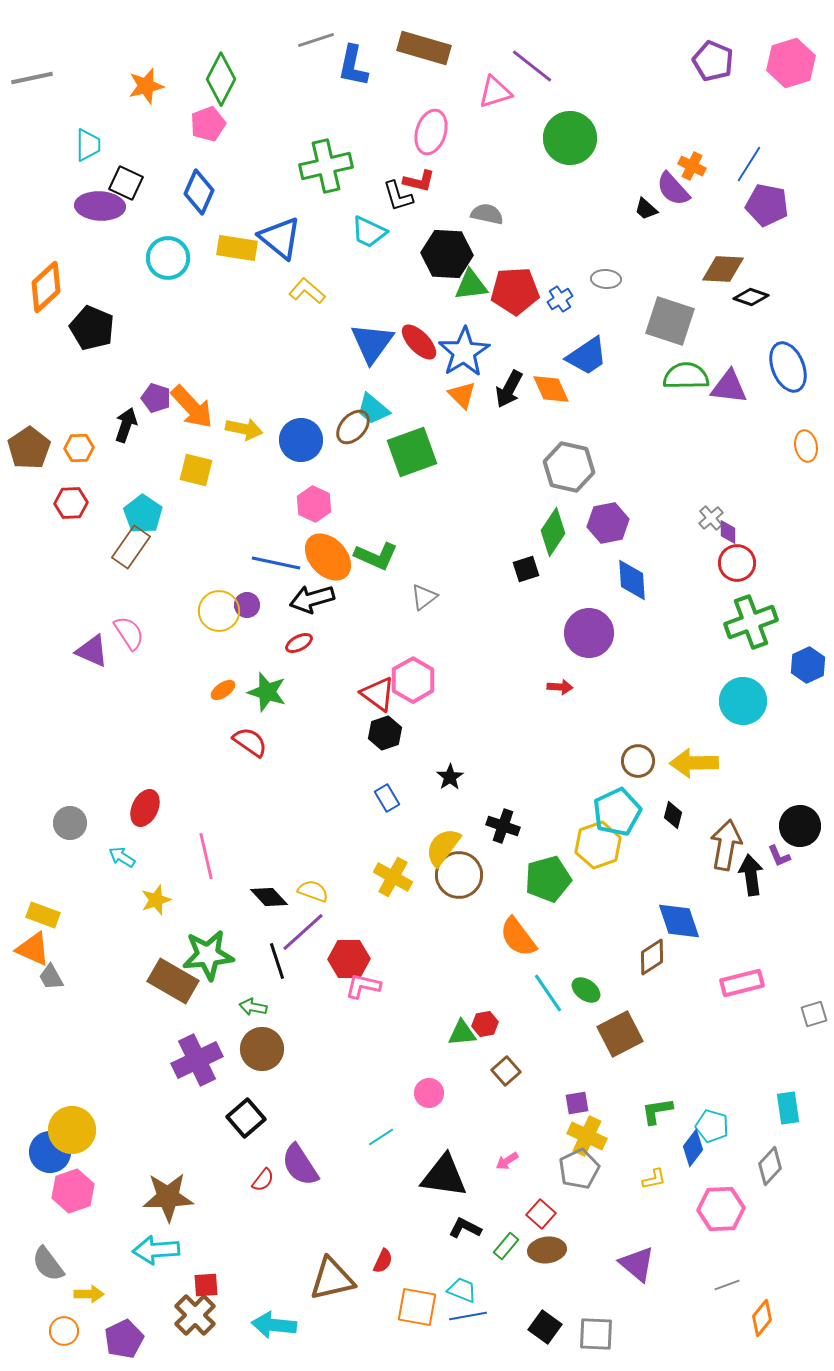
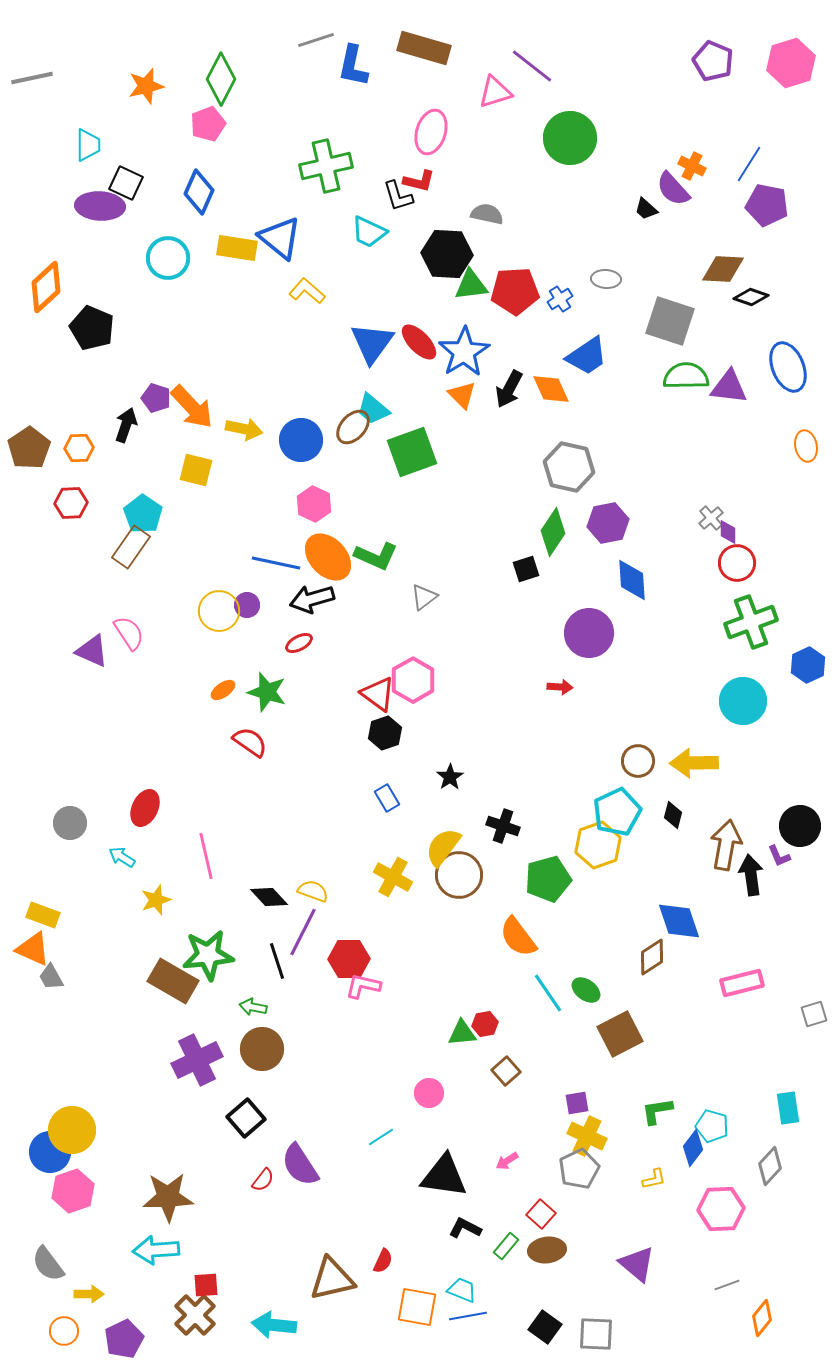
purple line at (303, 932): rotated 21 degrees counterclockwise
